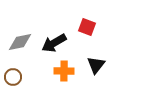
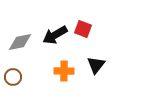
red square: moved 4 px left, 2 px down
black arrow: moved 1 px right, 8 px up
